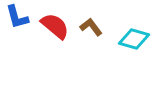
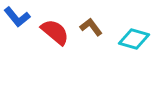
blue L-shape: rotated 24 degrees counterclockwise
red semicircle: moved 6 px down
